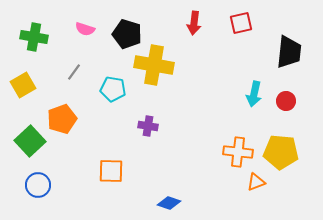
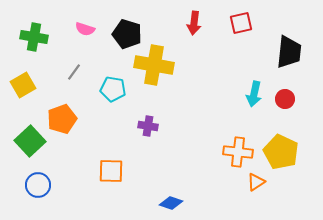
red circle: moved 1 px left, 2 px up
yellow pentagon: rotated 20 degrees clockwise
orange triangle: rotated 12 degrees counterclockwise
blue diamond: moved 2 px right
